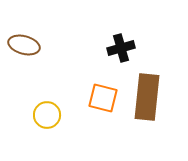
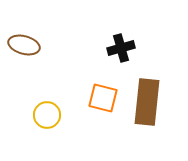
brown rectangle: moved 5 px down
